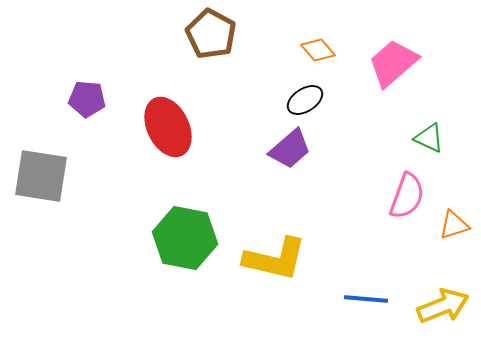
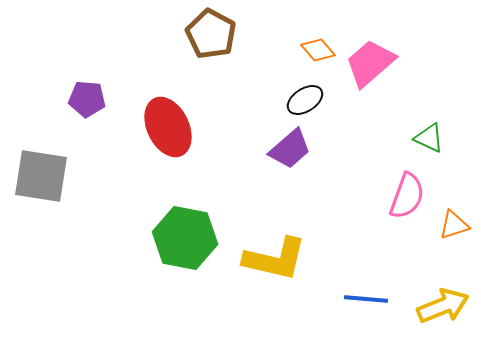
pink trapezoid: moved 23 px left
